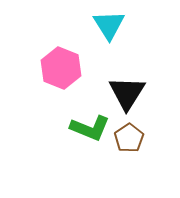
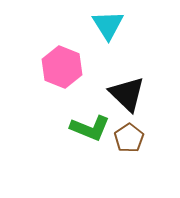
cyan triangle: moved 1 px left
pink hexagon: moved 1 px right, 1 px up
black triangle: moved 1 px down; rotated 18 degrees counterclockwise
